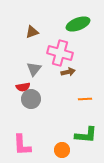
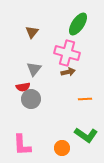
green ellipse: rotated 35 degrees counterclockwise
brown triangle: rotated 32 degrees counterclockwise
pink cross: moved 7 px right
green L-shape: rotated 30 degrees clockwise
orange circle: moved 2 px up
